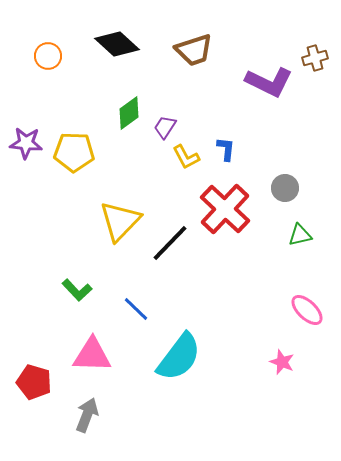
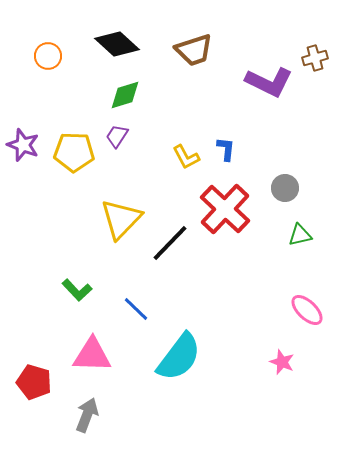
green diamond: moved 4 px left, 18 px up; rotated 20 degrees clockwise
purple trapezoid: moved 48 px left, 9 px down
purple star: moved 3 px left, 2 px down; rotated 16 degrees clockwise
yellow triangle: moved 1 px right, 2 px up
